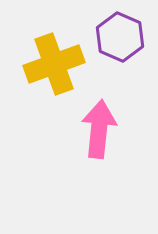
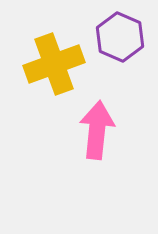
pink arrow: moved 2 px left, 1 px down
